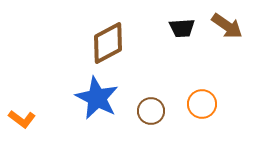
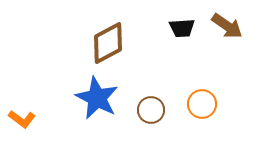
brown circle: moved 1 px up
